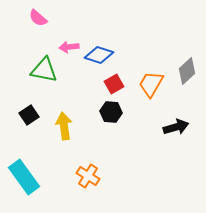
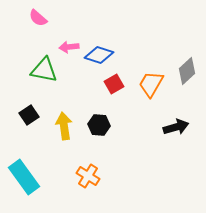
black hexagon: moved 12 px left, 13 px down
